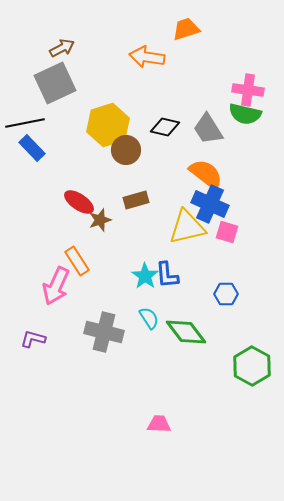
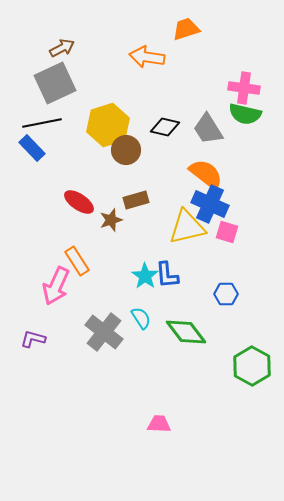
pink cross: moved 4 px left, 2 px up
black line: moved 17 px right
brown star: moved 11 px right
cyan semicircle: moved 8 px left
gray cross: rotated 24 degrees clockwise
